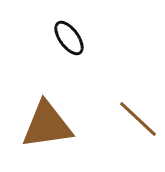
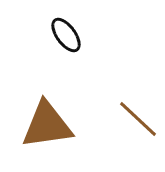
black ellipse: moved 3 px left, 3 px up
